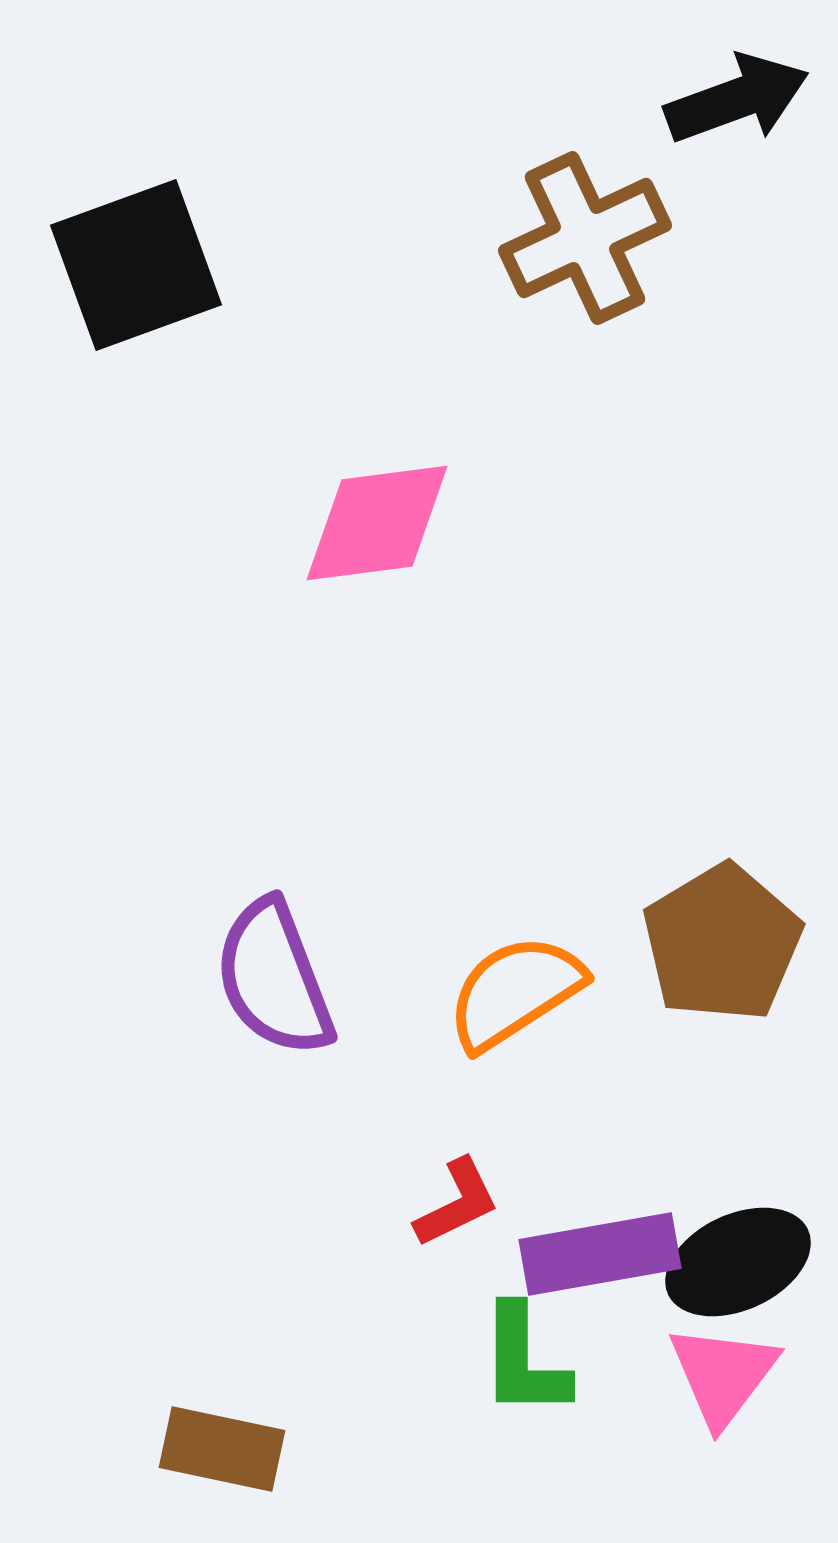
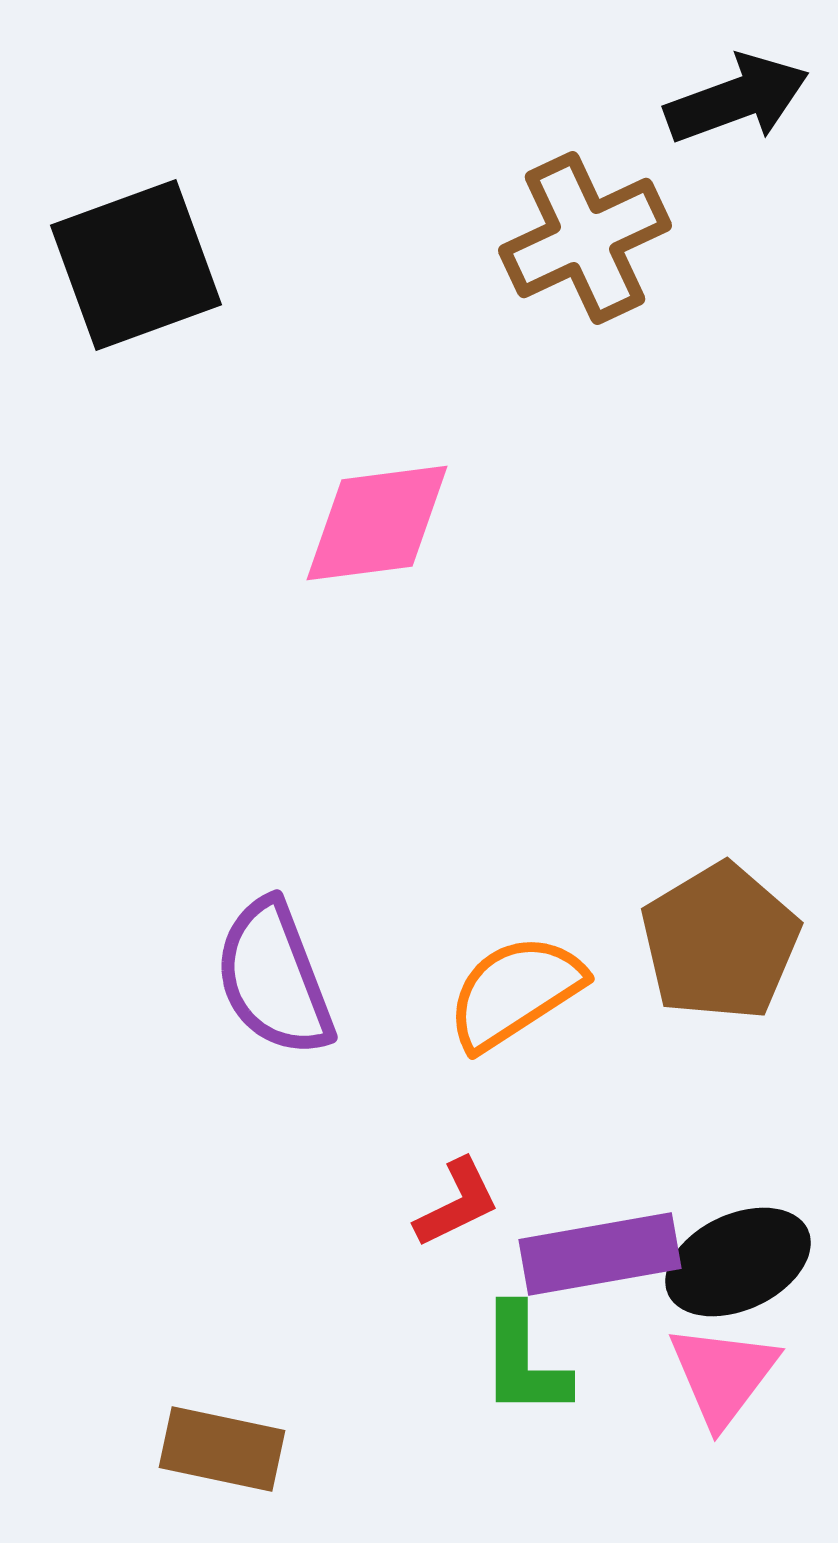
brown pentagon: moved 2 px left, 1 px up
